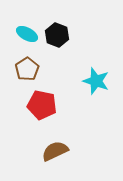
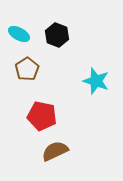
cyan ellipse: moved 8 px left
red pentagon: moved 11 px down
